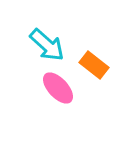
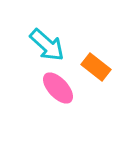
orange rectangle: moved 2 px right, 2 px down
